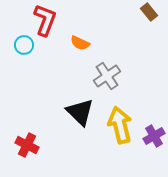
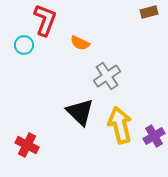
brown rectangle: rotated 66 degrees counterclockwise
